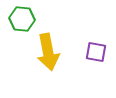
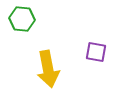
yellow arrow: moved 17 px down
